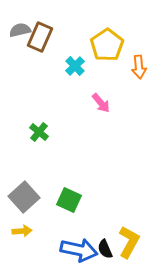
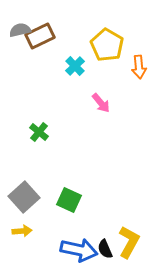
brown rectangle: moved 1 px up; rotated 40 degrees clockwise
yellow pentagon: rotated 8 degrees counterclockwise
